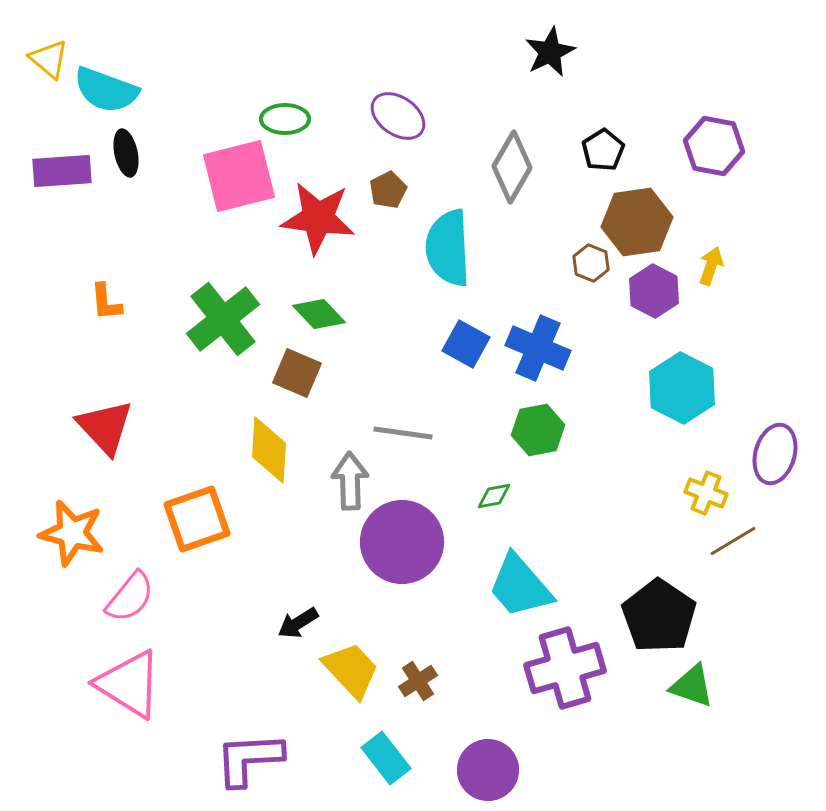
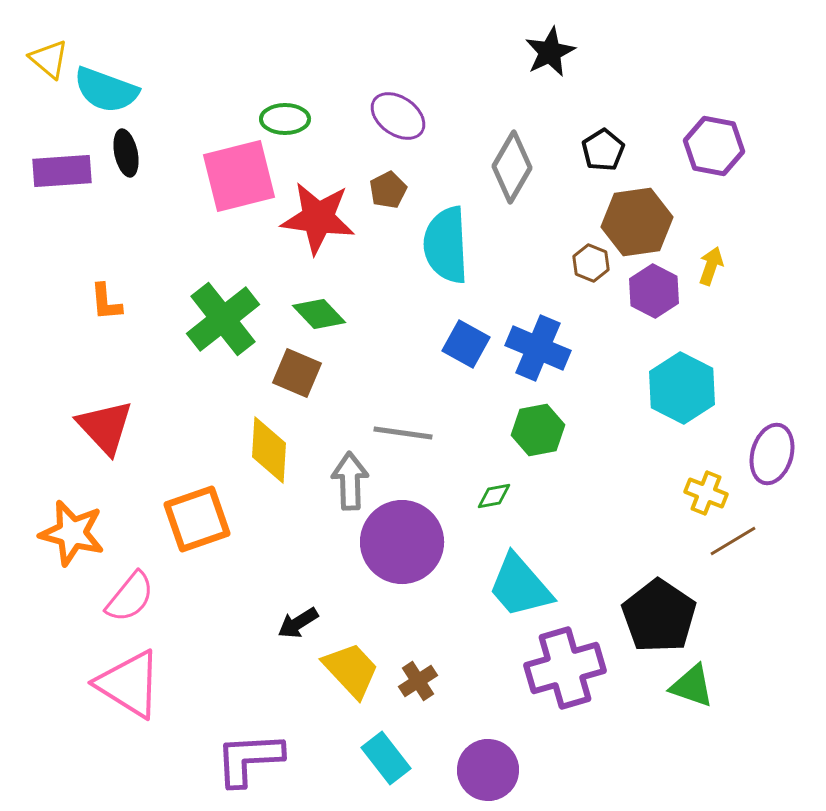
cyan semicircle at (448, 248): moved 2 px left, 3 px up
purple ellipse at (775, 454): moved 3 px left
